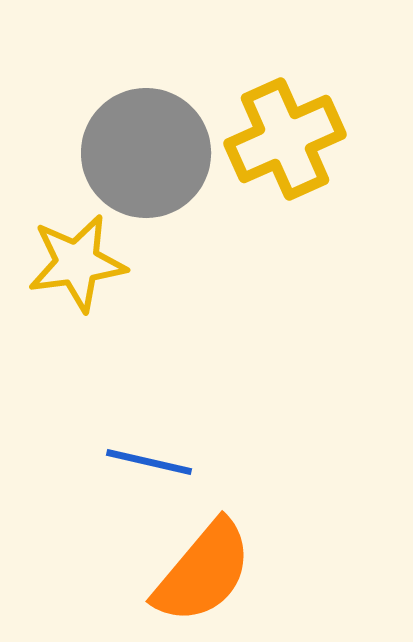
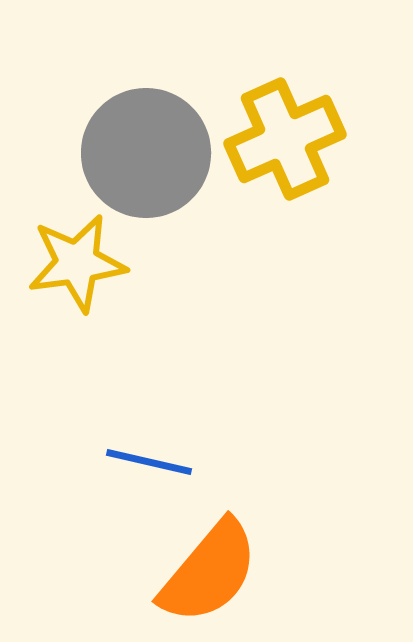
orange semicircle: moved 6 px right
